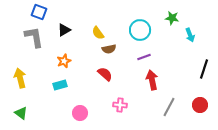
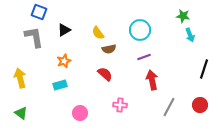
green star: moved 11 px right, 2 px up
